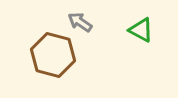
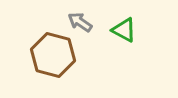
green triangle: moved 17 px left
